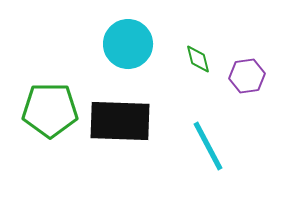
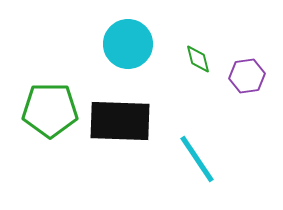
cyan line: moved 11 px left, 13 px down; rotated 6 degrees counterclockwise
